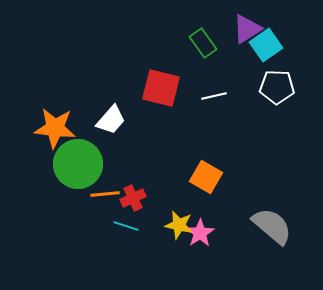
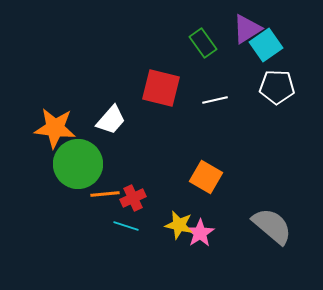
white line: moved 1 px right, 4 px down
